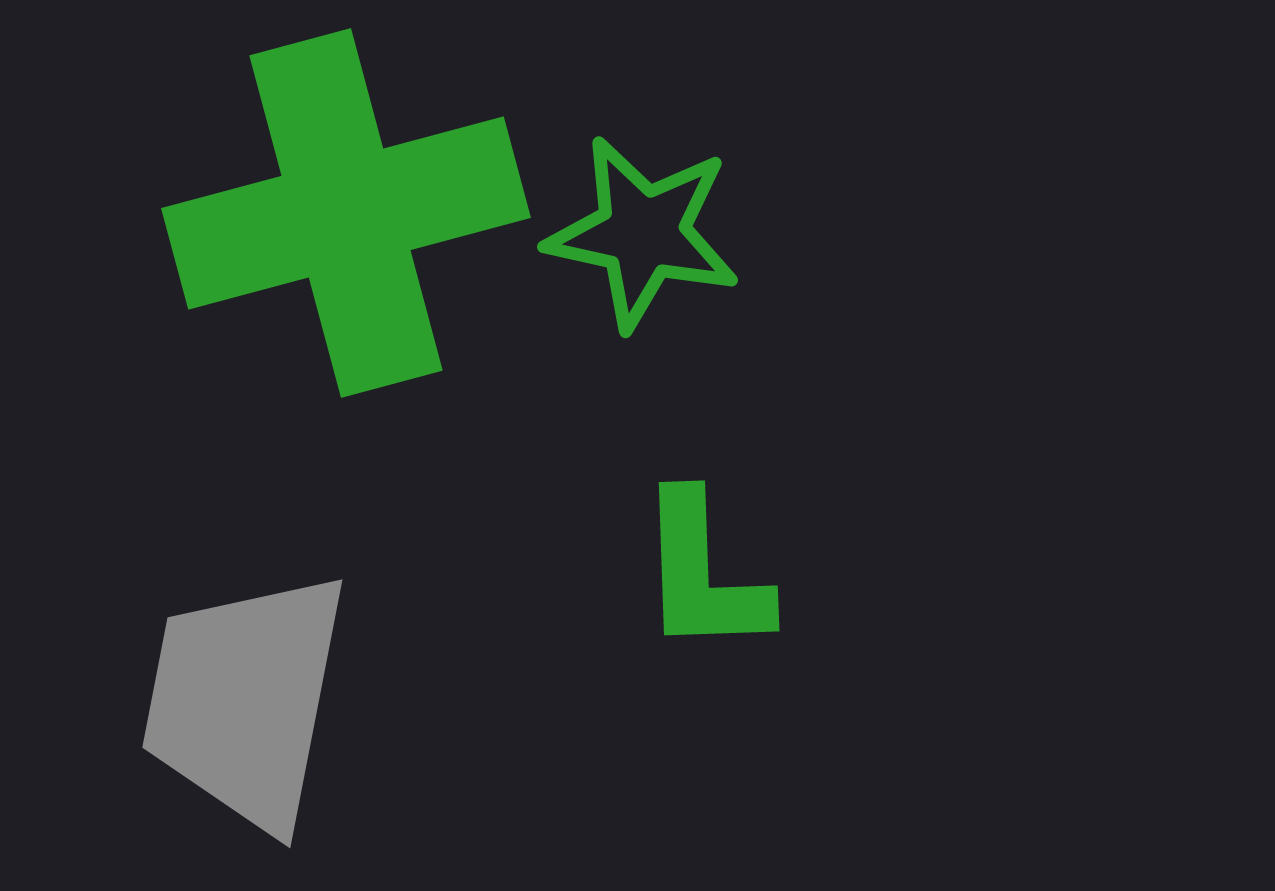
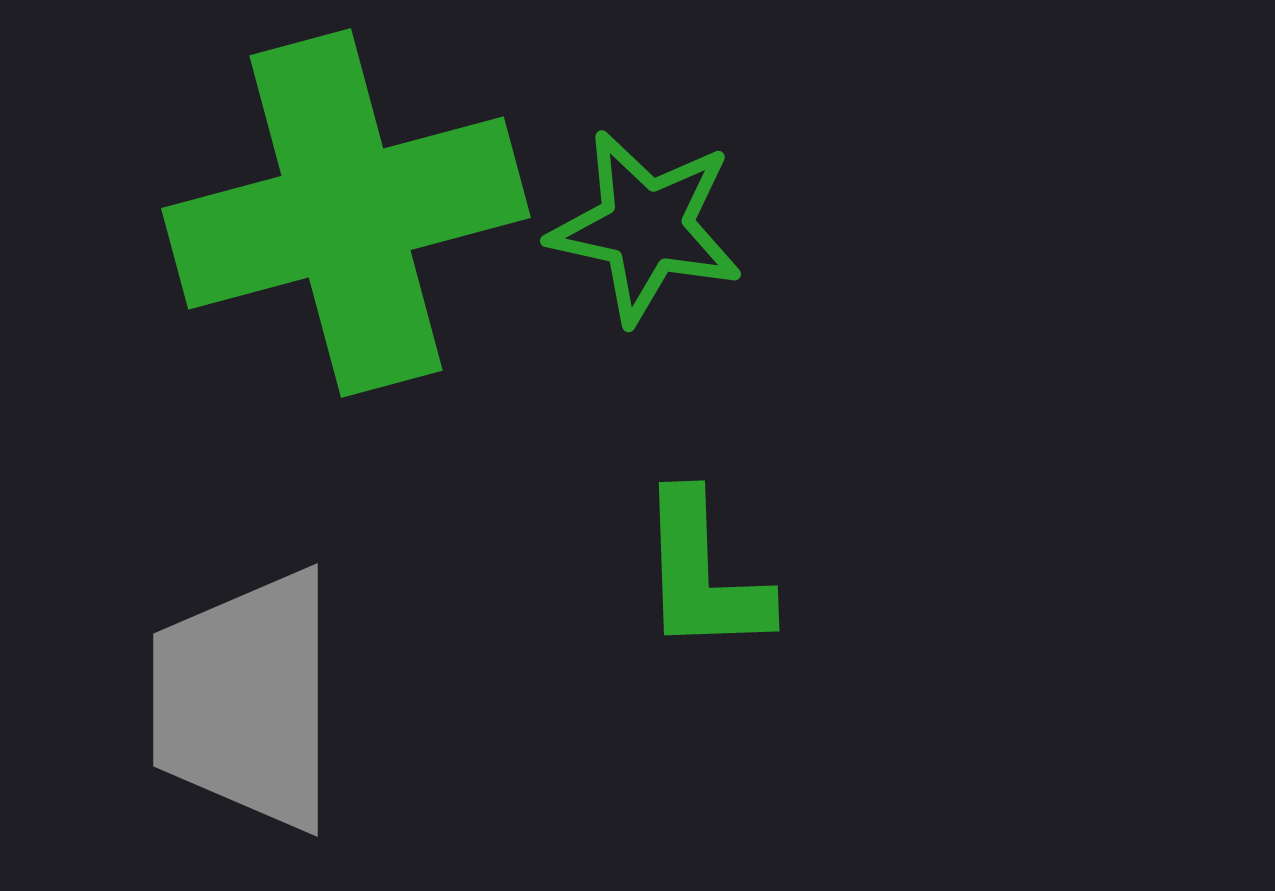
green star: moved 3 px right, 6 px up
gray trapezoid: rotated 11 degrees counterclockwise
